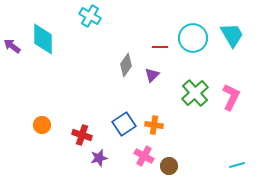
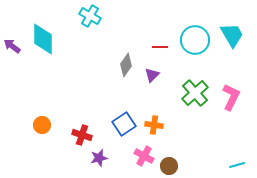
cyan circle: moved 2 px right, 2 px down
